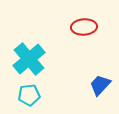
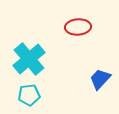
red ellipse: moved 6 px left
blue trapezoid: moved 6 px up
